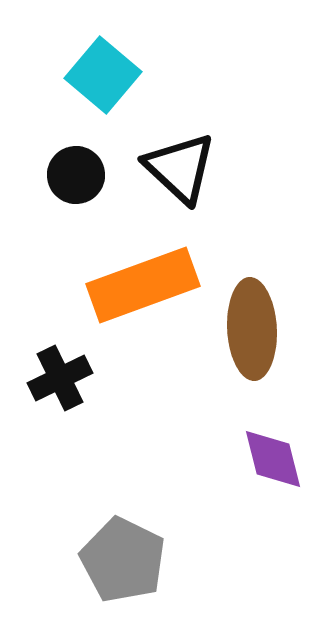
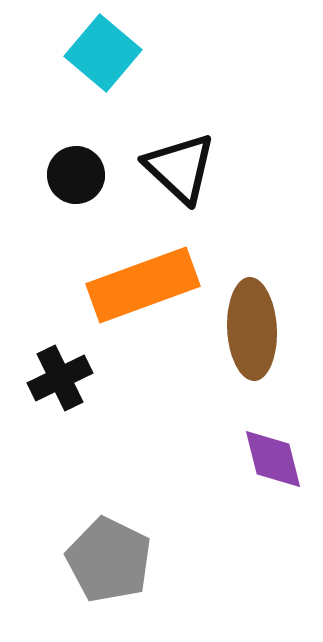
cyan square: moved 22 px up
gray pentagon: moved 14 px left
